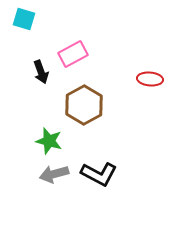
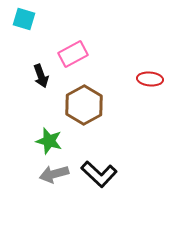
black arrow: moved 4 px down
black L-shape: rotated 15 degrees clockwise
